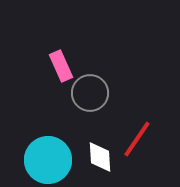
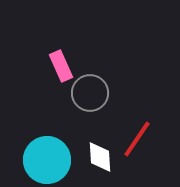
cyan circle: moved 1 px left
